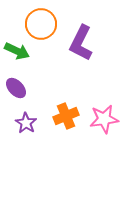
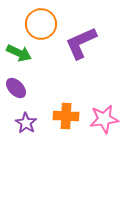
purple L-shape: rotated 39 degrees clockwise
green arrow: moved 2 px right, 2 px down
orange cross: rotated 25 degrees clockwise
